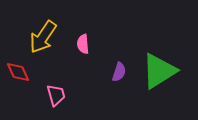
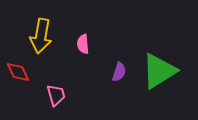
yellow arrow: moved 2 px left, 1 px up; rotated 24 degrees counterclockwise
